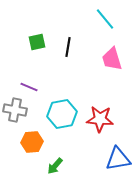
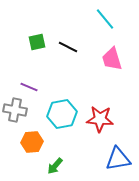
black line: rotated 72 degrees counterclockwise
